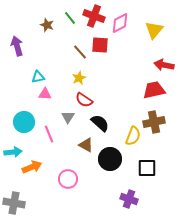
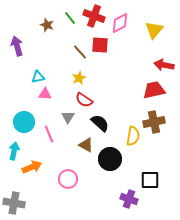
yellow semicircle: rotated 12 degrees counterclockwise
cyan arrow: moved 1 px right, 1 px up; rotated 72 degrees counterclockwise
black square: moved 3 px right, 12 px down
